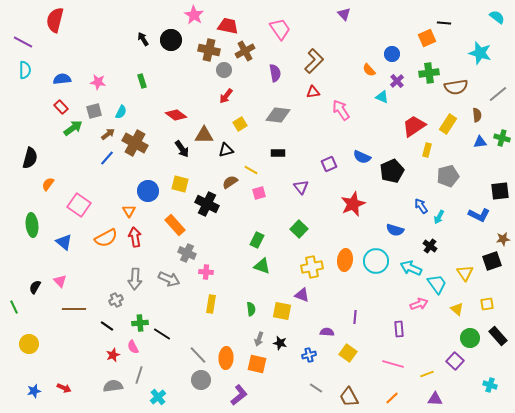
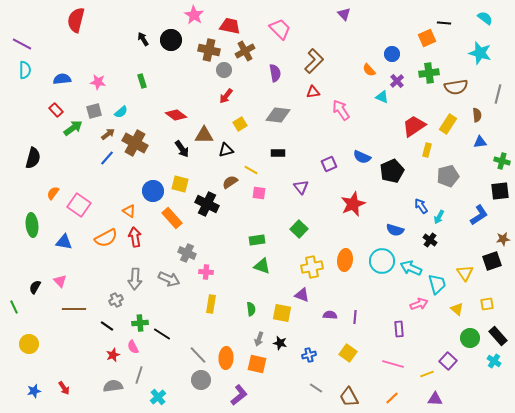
cyan semicircle at (497, 17): moved 12 px left, 1 px down
red semicircle at (55, 20): moved 21 px right
red trapezoid at (228, 26): moved 2 px right
pink trapezoid at (280, 29): rotated 10 degrees counterclockwise
purple line at (23, 42): moved 1 px left, 2 px down
gray line at (498, 94): rotated 36 degrees counterclockwise
red rectangle at (61, 107): moved 5 px left, 3 px down
cyan semicircle at (121, 112): rotated 24 degrees clockwise
green cross at (502, 138): moved 23 px down
black semicircle at (30, 158): moved 3 px right
orange semicircle at (48, 184): moved 5 px right, 9 px down
blue circle at (148, 191): moved 5 px right
pink square at (259, 193): rotated 24 degrees clockwise
orange triangle at (129, 211): rotated 24 degrees counterclockwise
blue L-shape at (479, 215): rotated 60 degrees counterclockwise
orange rectangle at (175, 225): moved 3 px left, 7 px up
green rectangle at (257, 240): rotated 56 degrees clockwise
blue triangle at (64, 242): rotated 30 degrees counterclockwise
black cross at (430, 246): moved 6 px up
cyan circle at (376, 261): moved 6 px right
cyan trapezoid at (437, 284): rotated 20 degrees clockwise
yellow square at (282, 311): moved 2 px down
purple semicircle at (327, 332): moved 3 px right, 17 px up
purple square at (455, 361): moved 7 px left
cyan cross at (490, 385): moved 4 px right, 24 px up; rotated 16 degrees clockwise
red arrow at (64, 388): rotated 32 degrees clockwise
